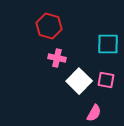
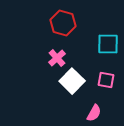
red hexagon: moved 14 px right, 3 px up
pink cross: rotated 36 degrees clockwise
white square: moved 7 px left
